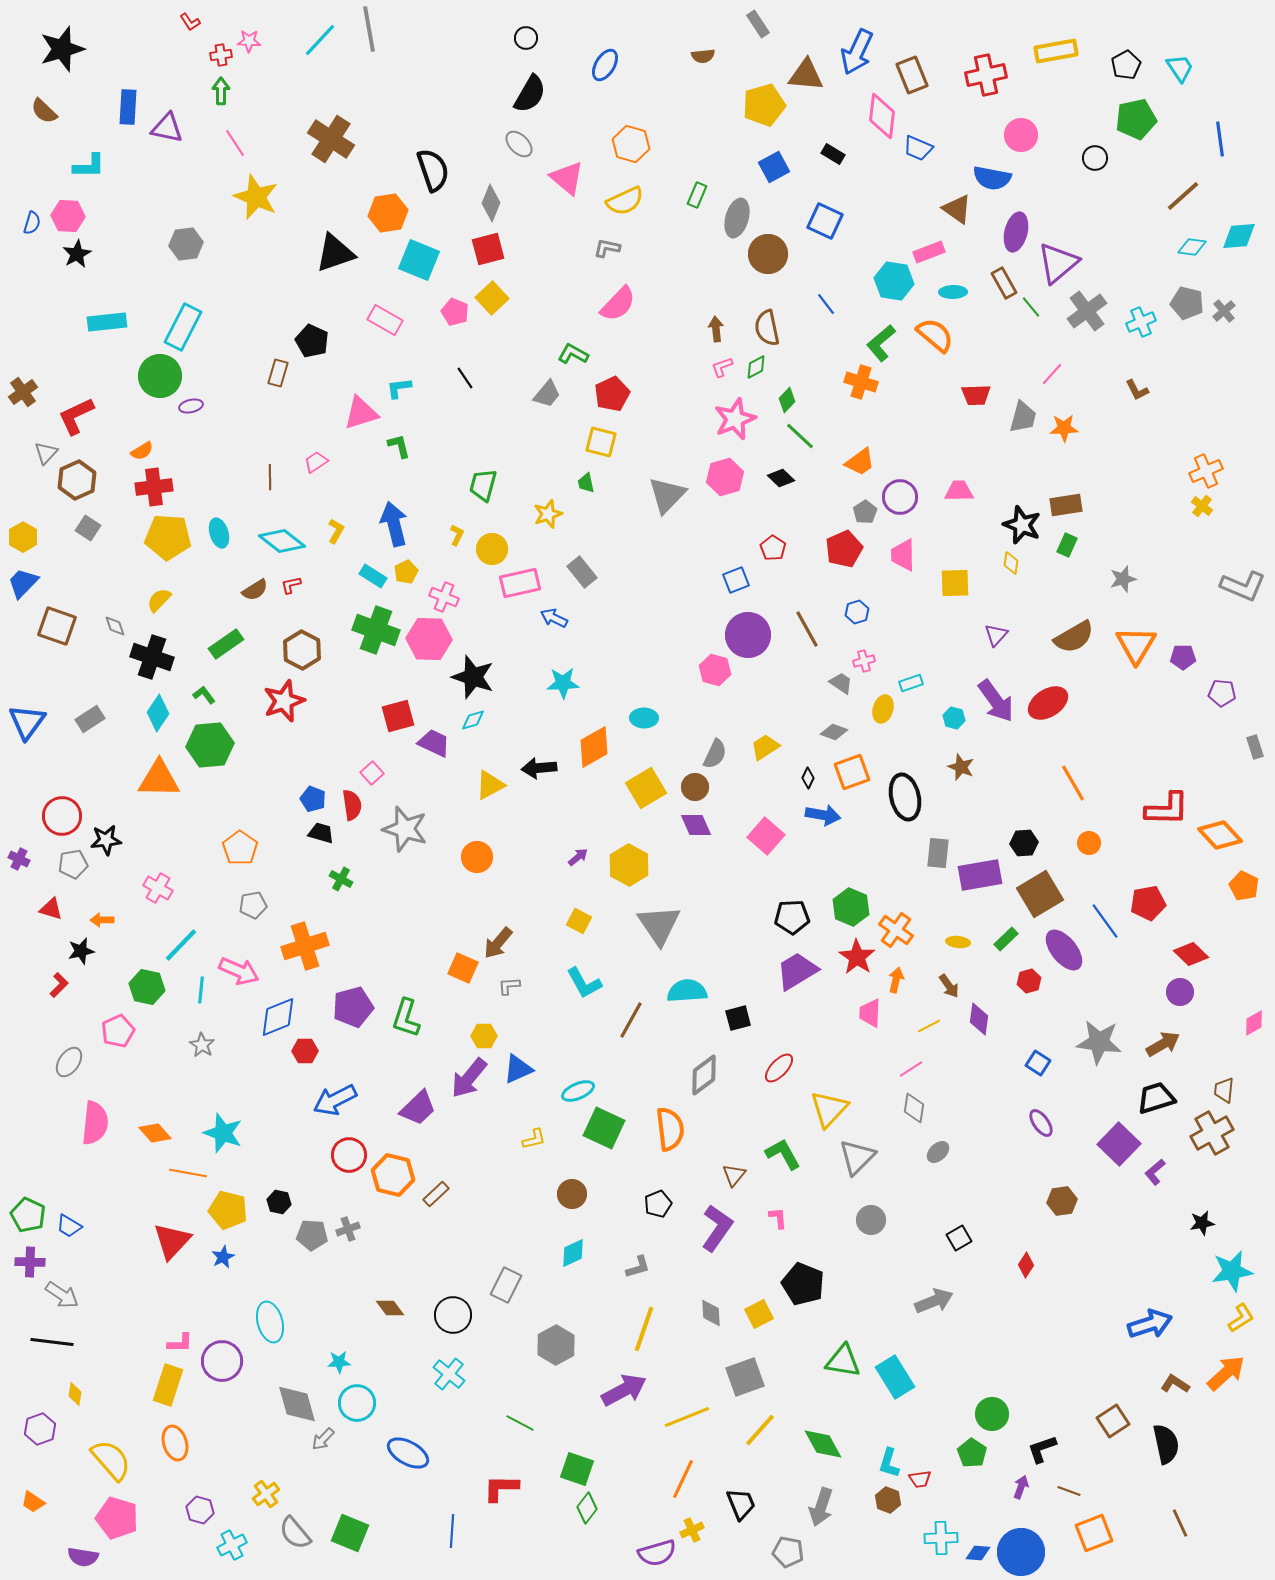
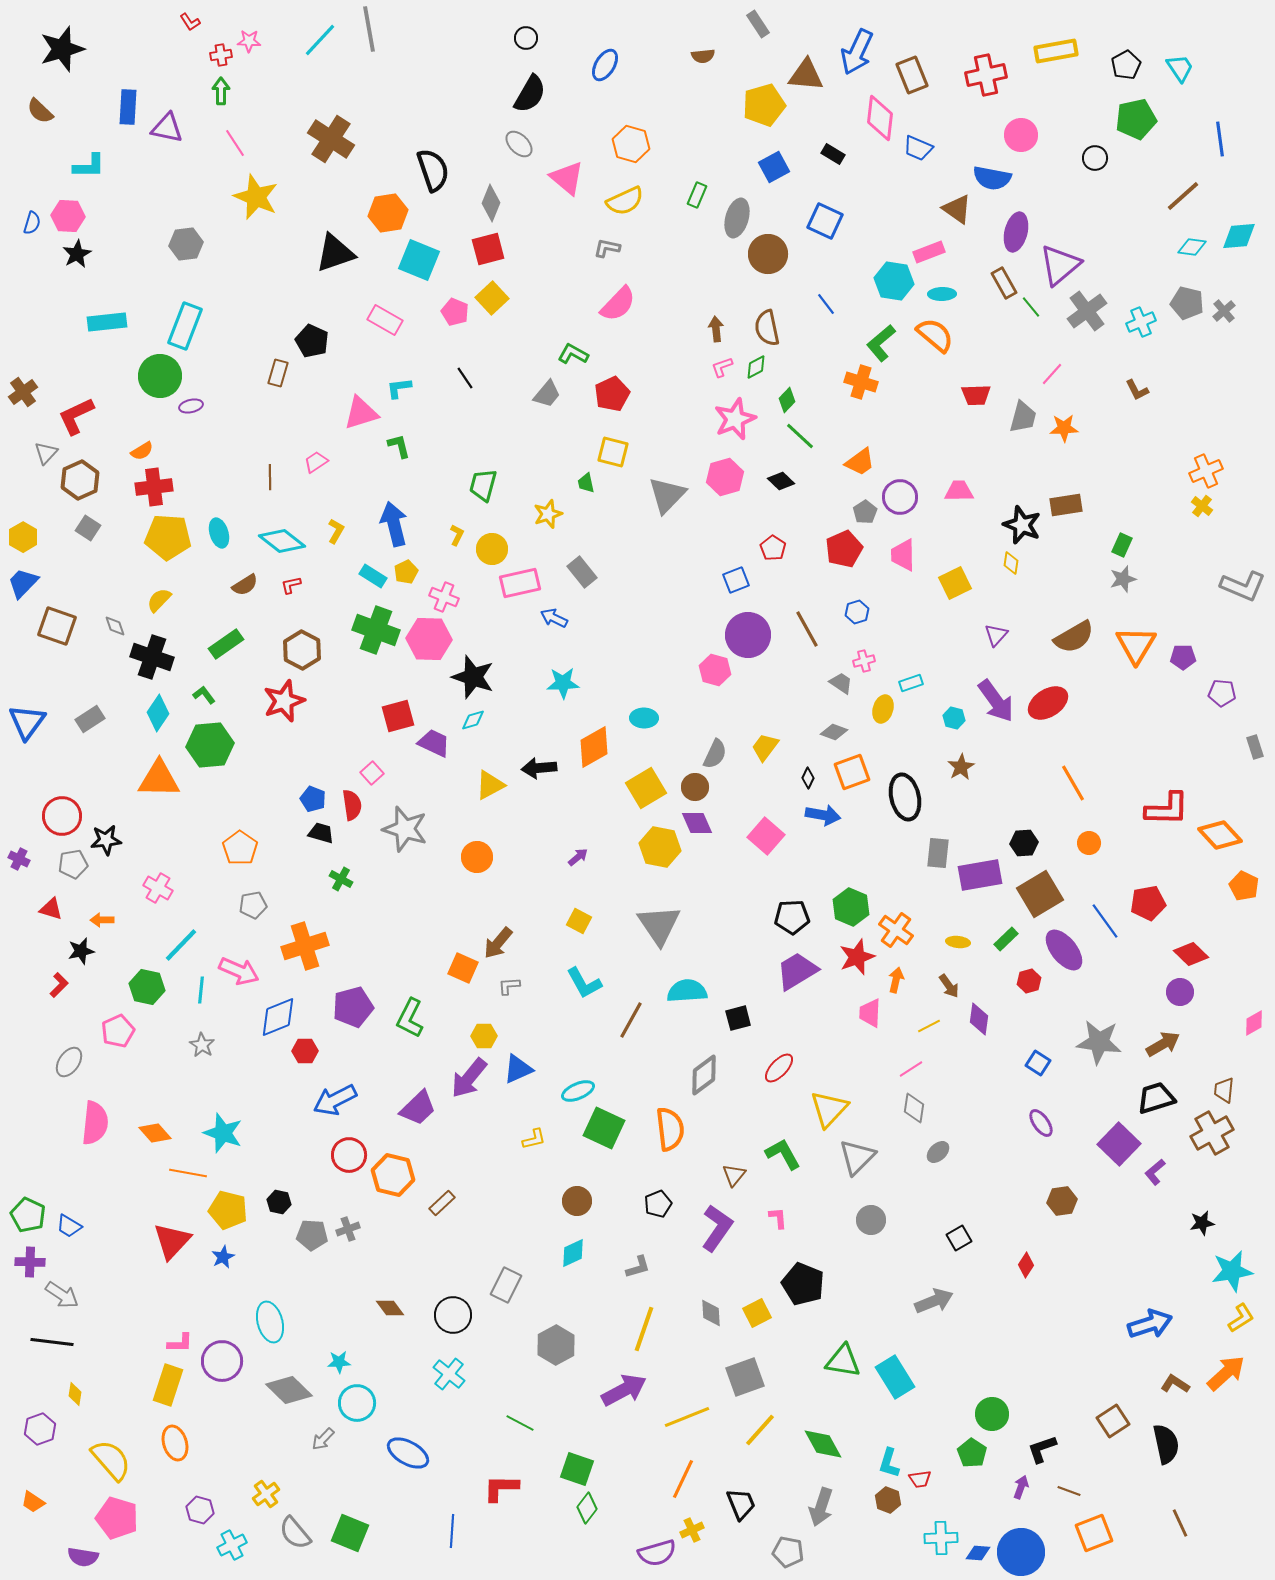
brown semicircle at (44, 111): moved 4 px left
pink diamond at (882, 116): moved 2 px left, 2 px down
purple triangle at (1058, 263): moved 2 px right, 2 px down
cyan ellipse at (953, 292): moved 11 px left, 2 px down
cyan rectangle at (183, 327): moved 2 px right, 1 px up; rotated 6 degrees counterclockwise
yellow square at (601, 442): moved 12 px right, 10 px down
black diamond at (781, 478): moved 3 px down
brown hexagon at (77, 480): moved 3 px right
green rectangle at (1067, 545): moved 55 px right
yellow square at (955, 583): rotated 24 degrees counterclockwise
brown semicircle at (255, 590): moved 10 px left, 5 px up
yellow trapezoid at (765, 747): rotated 20 degrees counterclockwise
brown star at (961, 767): rotated 20 degrees clockwise
purple diamond at (696, 825): moved 1 px right, 2 px up
yellow hexagon at (629, 865): moved 31 px right, 18 px up; rotated 18 degrees counterclockwise
red star at (857, 957): rotated 18 degrees clockwise
green L-shape at (406, 1018): moved 4 px right; rotated 9 degrees clockwise
brown rectangle at (436, 1194): moved 6 px right, 9 px down
brown circle at (572, 1194): moved 5 px right, 7 px down
yellow square at (759, 1314): moved 2 px left, 1 px up
gray diamond at (297, 1404): moved 8 px left, 14 px up; rotated 30 degrees counterclockwise
